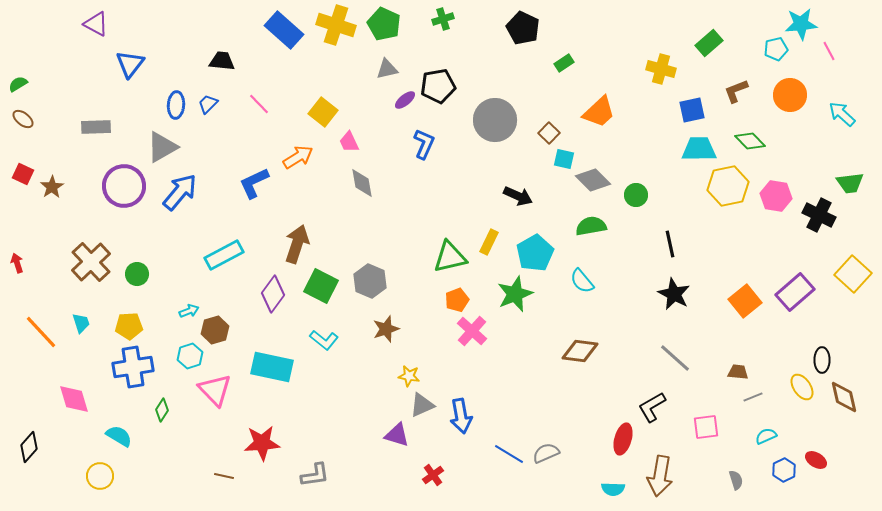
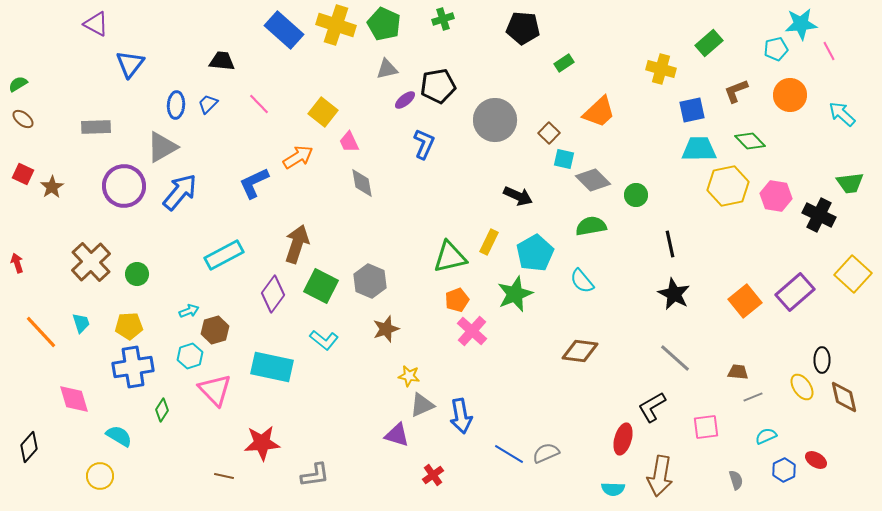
black pentagon at (523, 28): rotated 20 degrees counterclockwise
